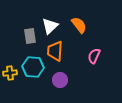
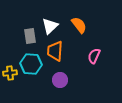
cyan hexagon: moved 2 px left, 3 px up
